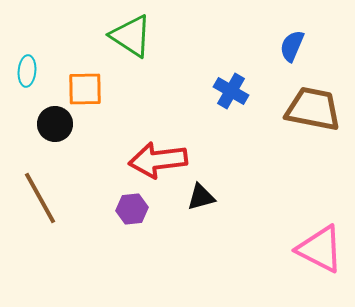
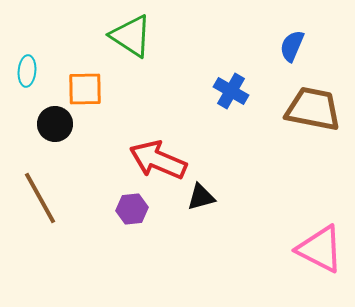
red arrow: rotated 30 degrees clockwise
